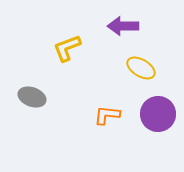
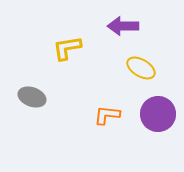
yellow L-shape: rotated 12 degrees clockwise
